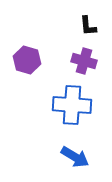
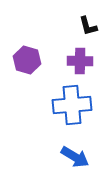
black L-shape: rotated 10 degrees counterclockwise
purple cross: moved 4 px left; rotated 15 degrees counterclockwise
blue cross: rotated 9 degrees counterclockwise
